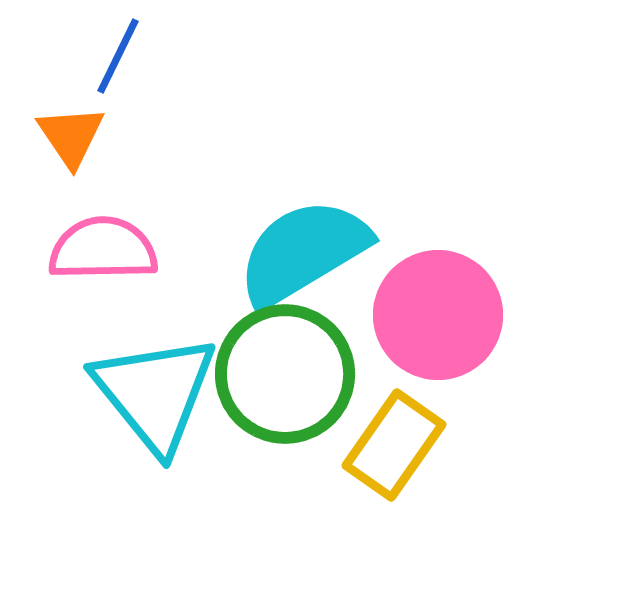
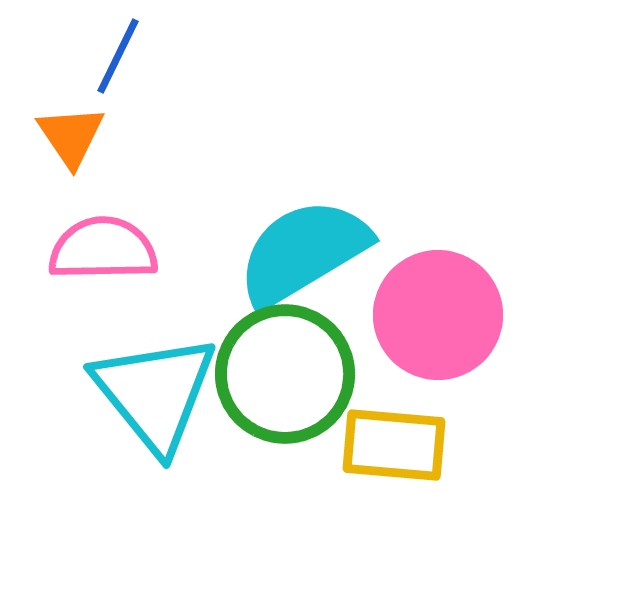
yellow rectangle: rotated 60 degrees clockwise
